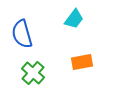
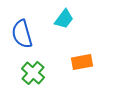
cyan trapezoid: moved 10 px left
